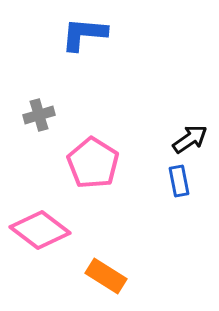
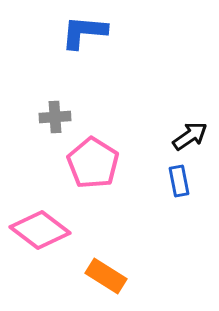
blue L-shape: moved 2 px up
gray cross: moved 16 px right, 2 px down; rotated 12 degrees clockwise
black arrow: moved 3 px up
